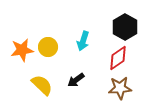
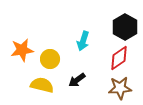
yellow circle: moved 2 px right, 12 px down
red diamond: moved 1 px right
black arrow: moved 1 px right
yellow semicircle: rotated 30 degrees counterclockwise
